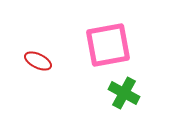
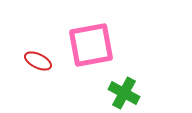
pink square: moved 17 px left
